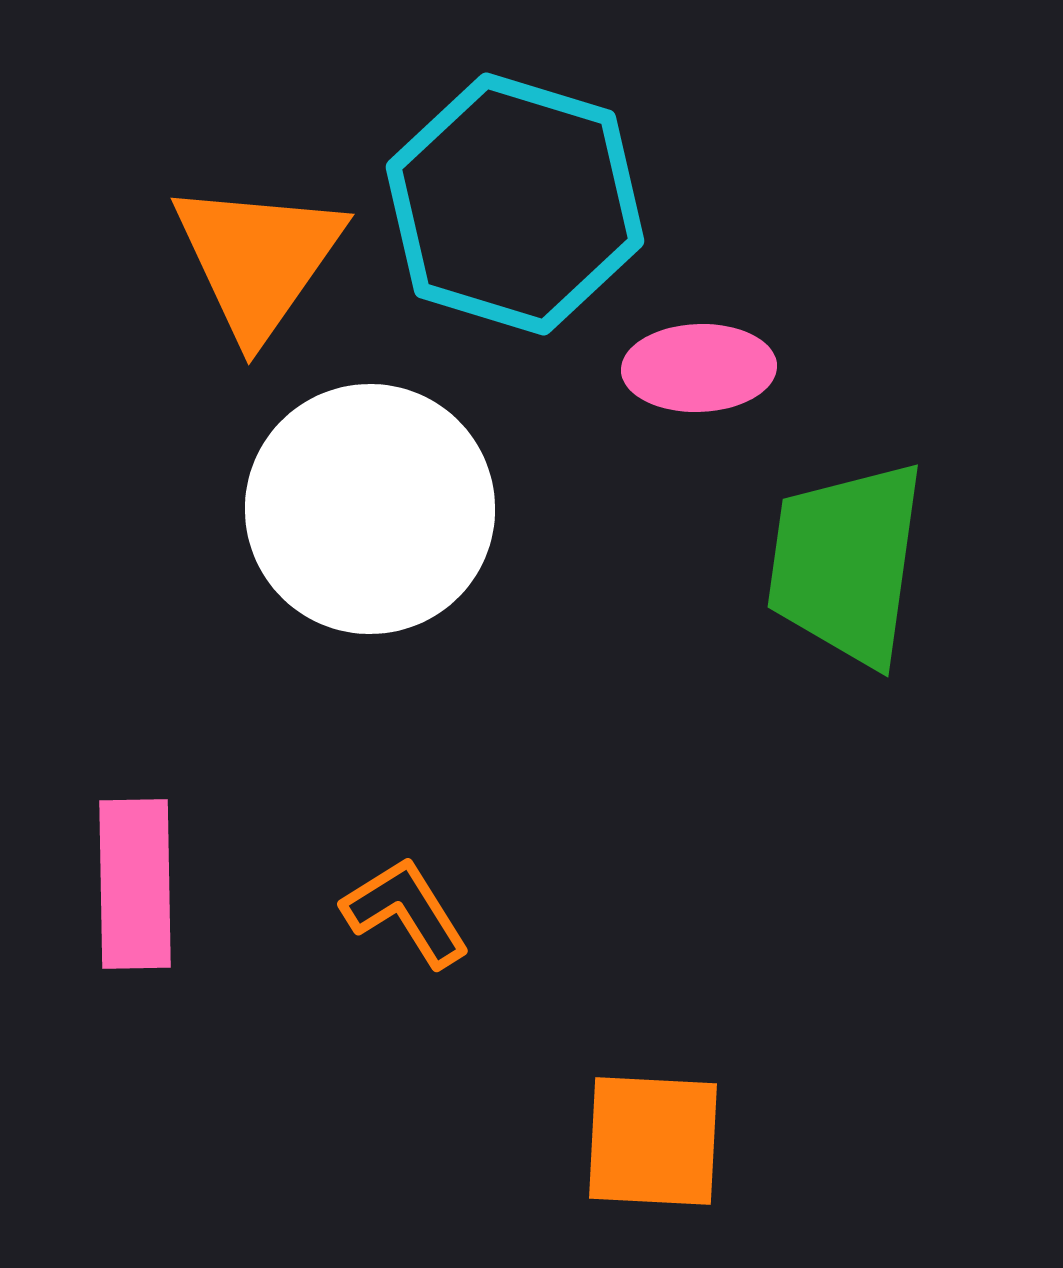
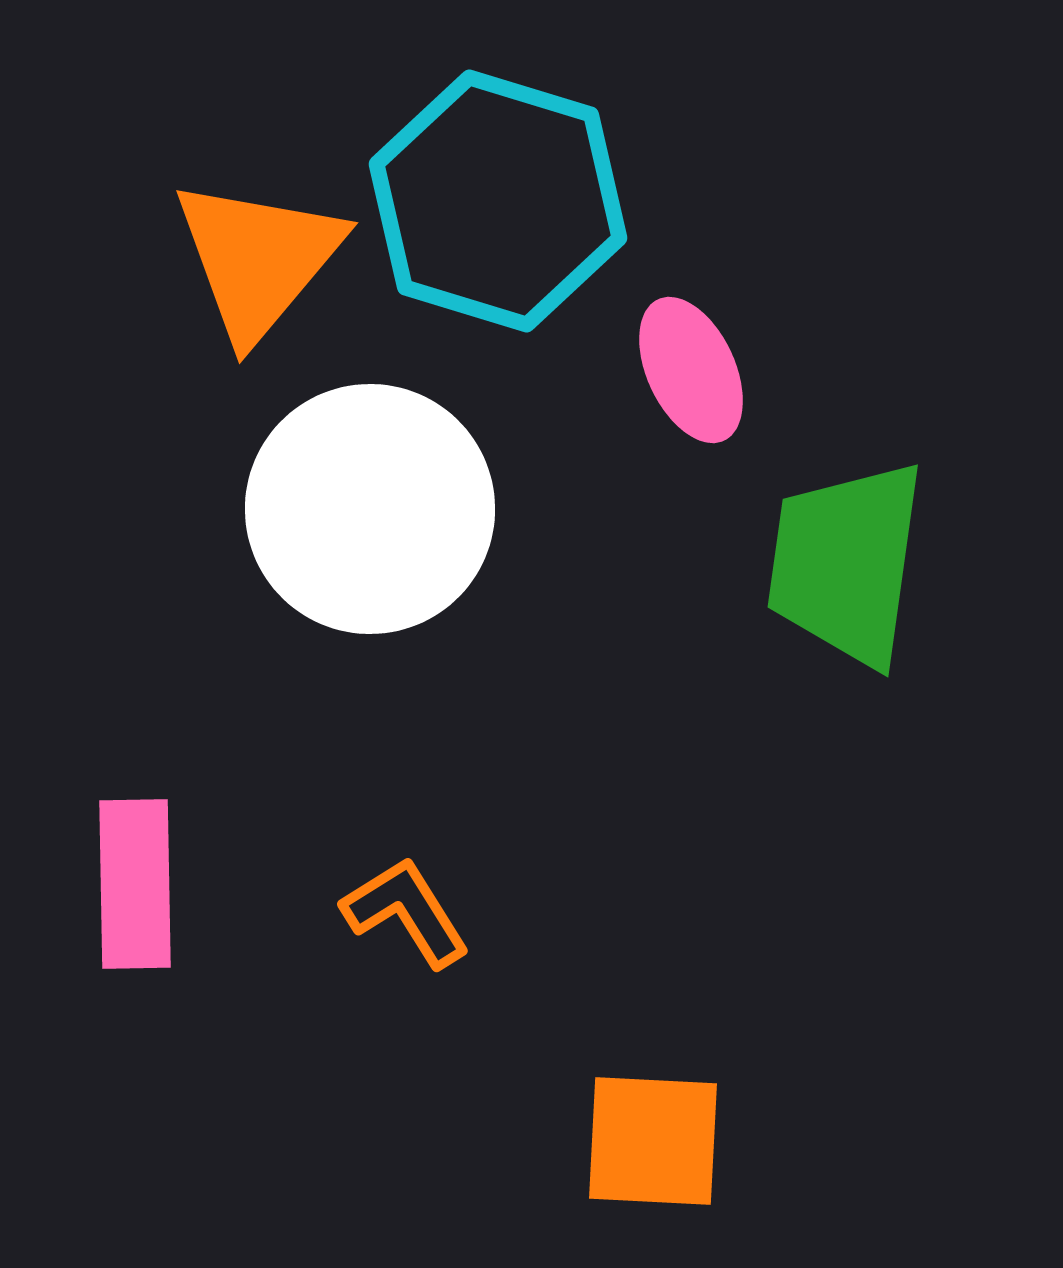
cyan hexagon: moved 17 px left, 3 px up
orange triangle: rotated 5 degrees clockwise
pink ellipse: moved 8 px left, 2 px down; rotated 67 degrees clockwise
